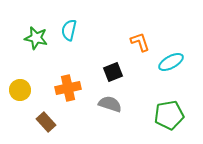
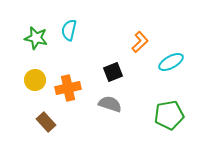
orange L-shape: rotated 65 degrees clockwise
yellow circle: moved 15 px right, 10 px up
